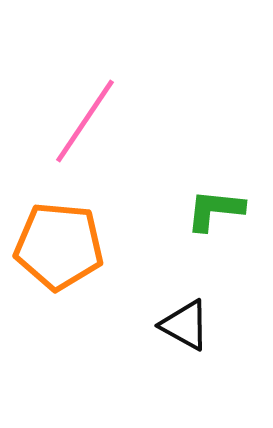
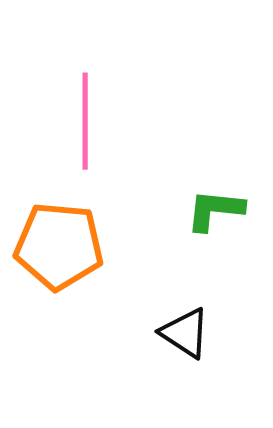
pink line: rotated 34 degrees counterclockwise
black triangle: moved 8 px down; rotated 4 degrees clockwise
